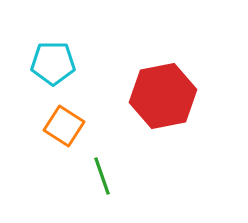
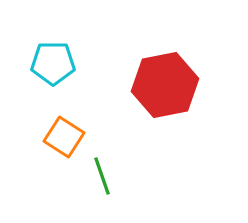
red hexagon: moved 2 px right, 11 px up
orange square: moved 11 px down
